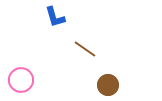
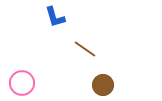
pink circle: moved 1 px right, 3 px down
brown circle: moved 5 px left
